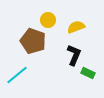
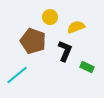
yellow circle: moved 2 px right, 3 px up
black L-shape: moved 9 px left, 4 px up
green rectangle: moved 1 px left, 6 px up
